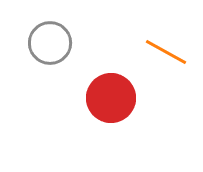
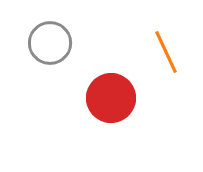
orange line: rotated 36 degrees clockwise
